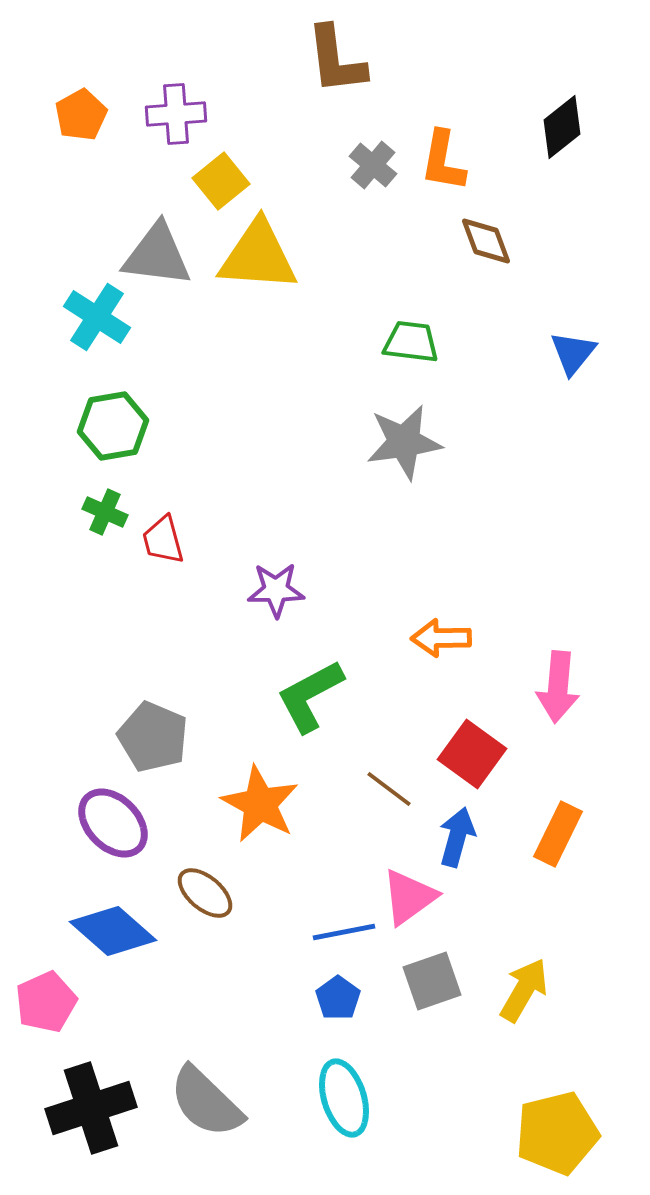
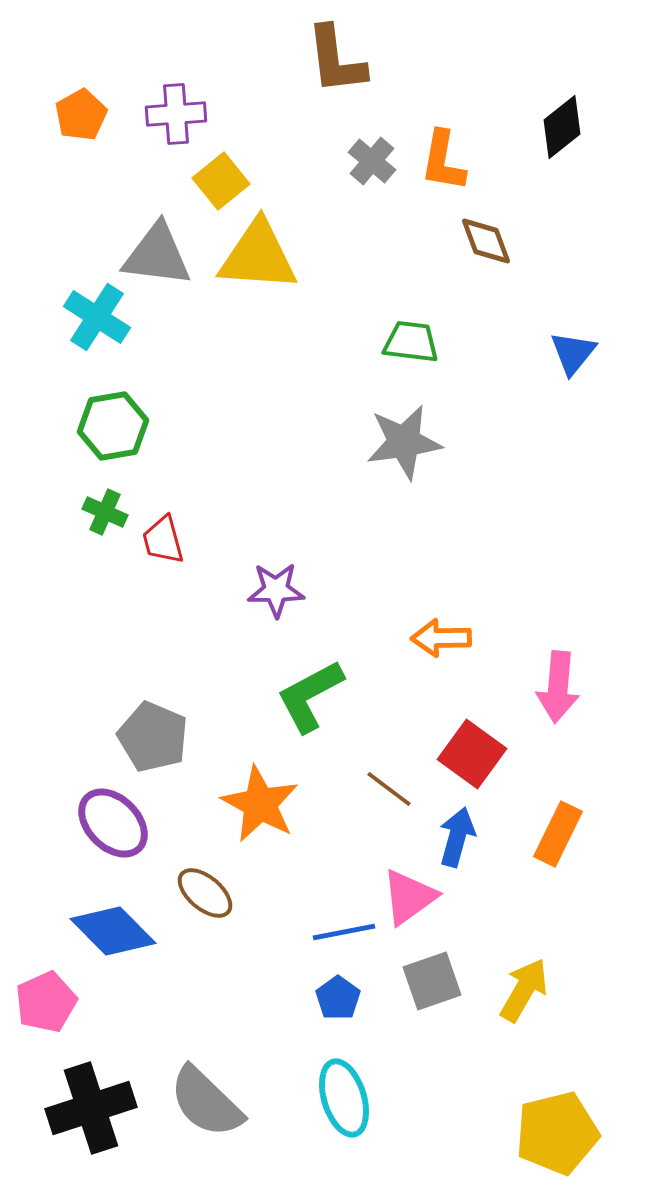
gray cross: moved 1 px left, 4 px up
blue diamond: rotated 4 degrees clockwise
